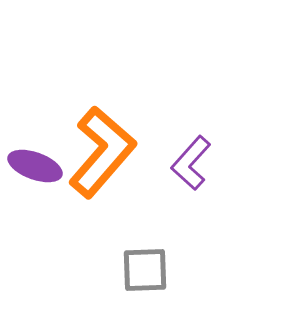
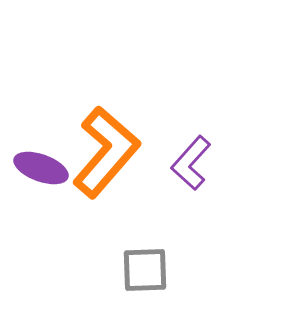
orange L-shape: moved 4 px right
purple ellipse: moved 6 px right, 2 px down
